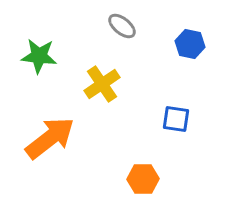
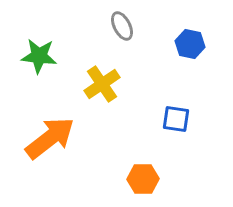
gray ellipse: rotated 24 degrees clockwise
